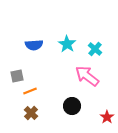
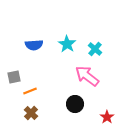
gray square: moved 3 px left, 1 px down
black circle: moved 3 px right, 2 px up
